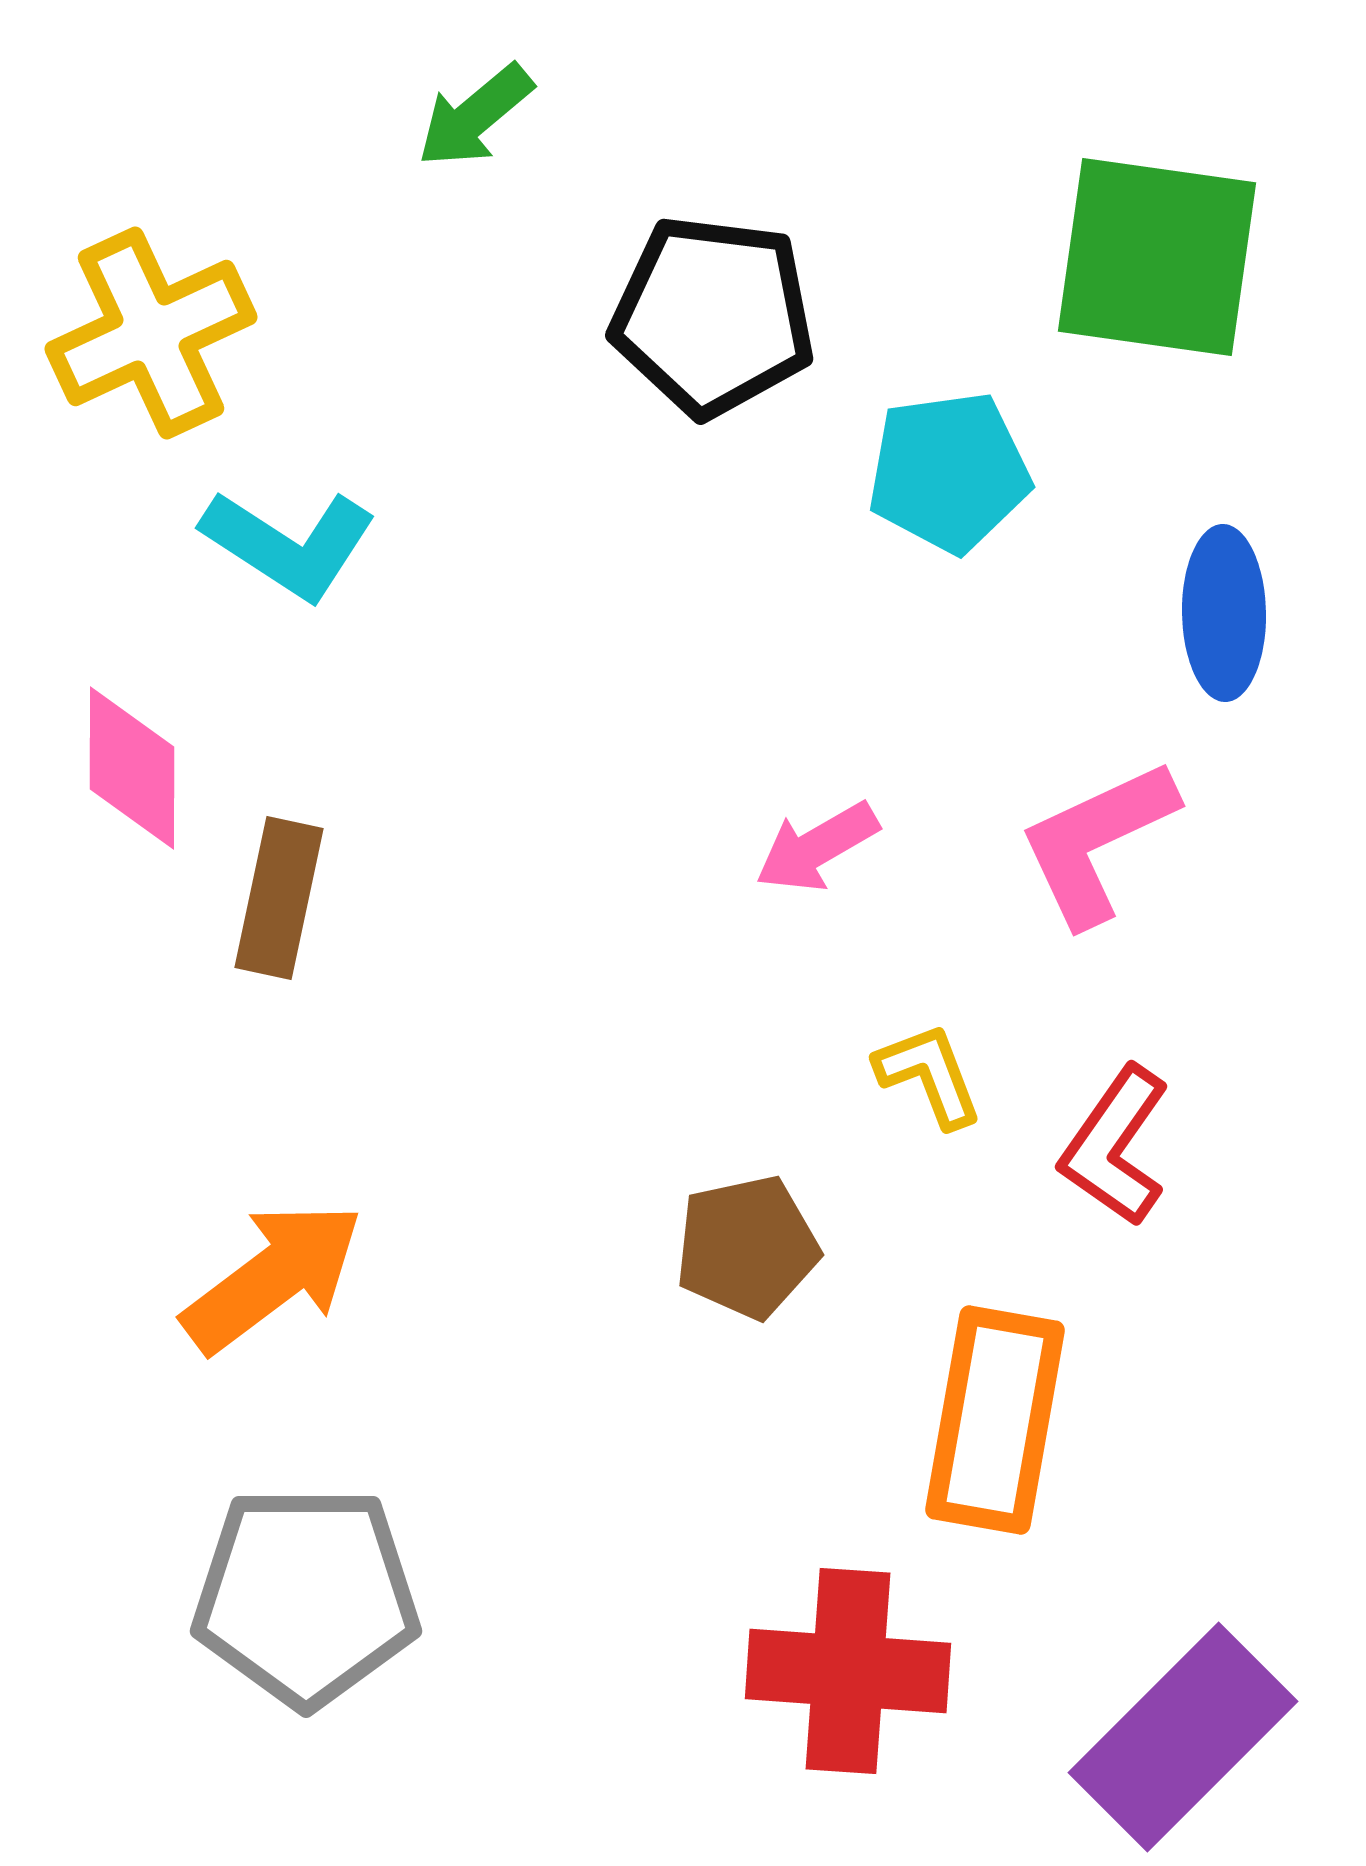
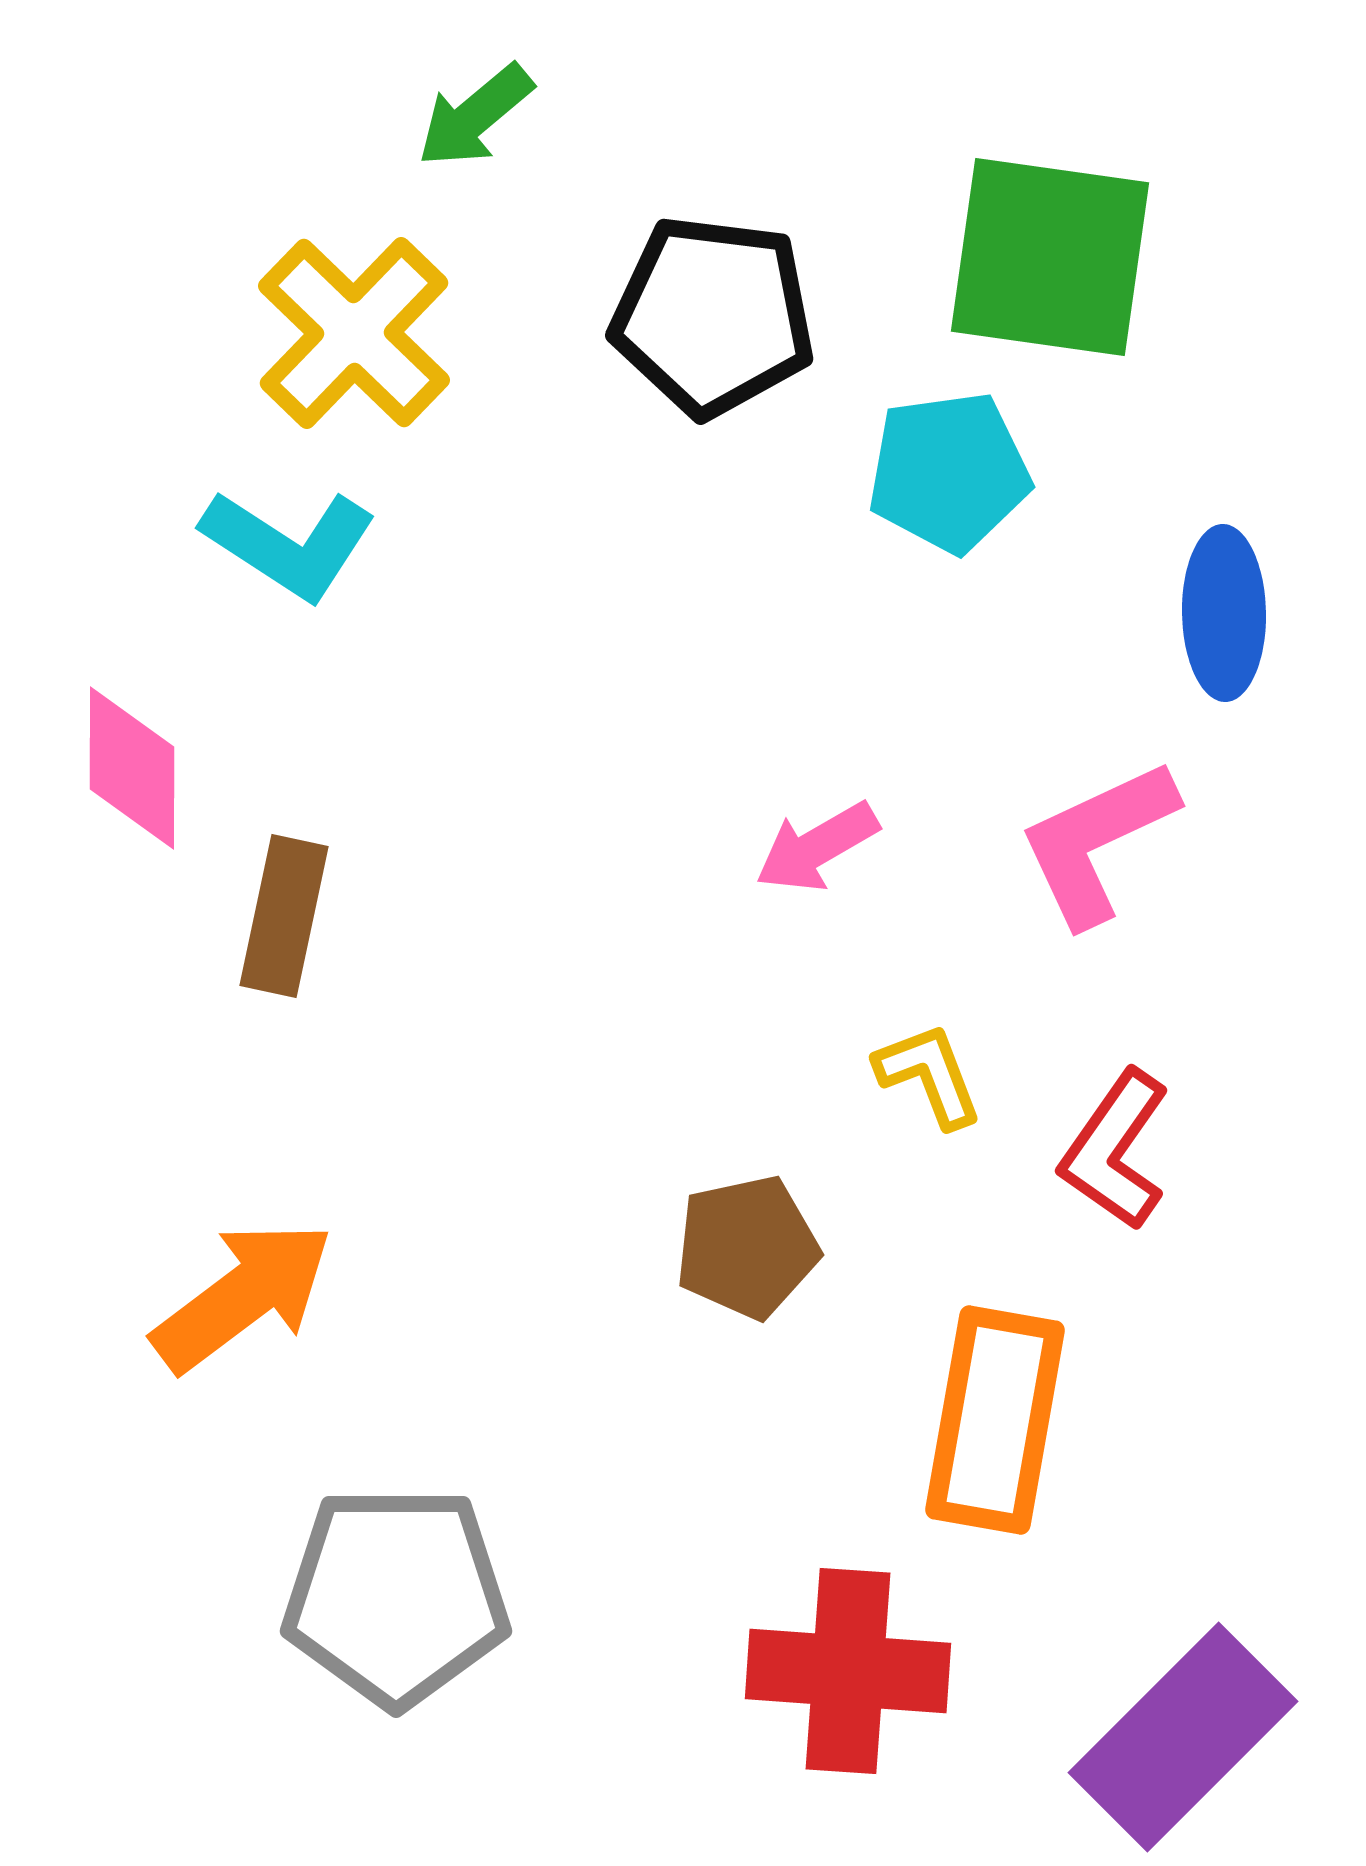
green square: moved 107 px left
yellow cross: moved 203 px right; rotated 21 degrees counterclockwise
brown rectangle: moved 5 px right, 18 px down
red L-shape: moved 4 px down
orange arrow: moved 30 px left, 19 px down
gray pentagon: moved 90 px right
